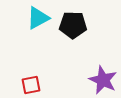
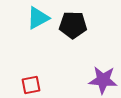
purple star: rotated 20 degrees counterclockwise
